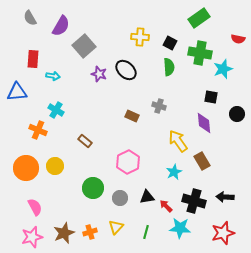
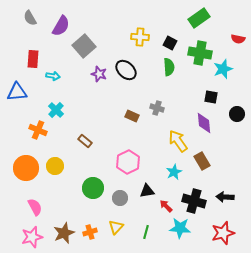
gray cross at (159, 106): moved 2 px left, 2 px down
cyan cross at (56, 110): rotated 14 degrees clockwise
black triangle at (147, 197): moved 6 px up
